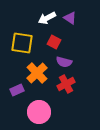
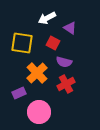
purple triangle: moved 10 px down
red square: moved 1 px left, 1 px down
purple rectangle: moved 2 px right, 3 px down
